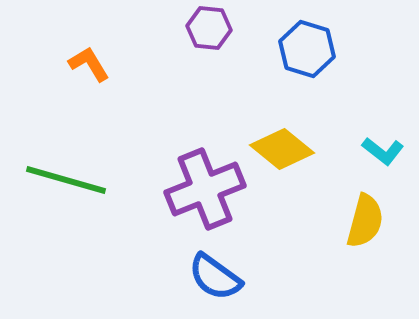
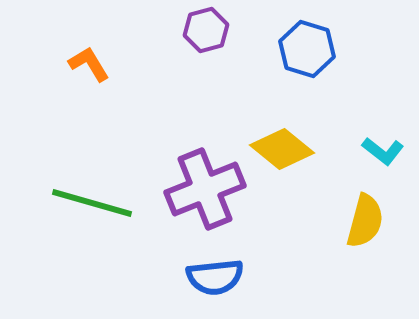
purple hexagon: moved 3 px left, 2 px down; rotated 21 degrees counterclockwise
green line: moved 26 px right, 23 px down
blue semicircle: rotated 42 degrees counterclockwise
